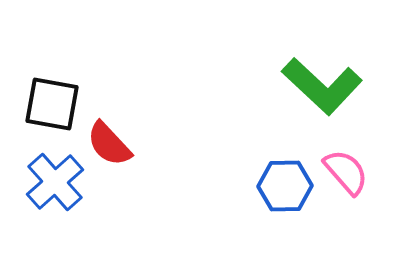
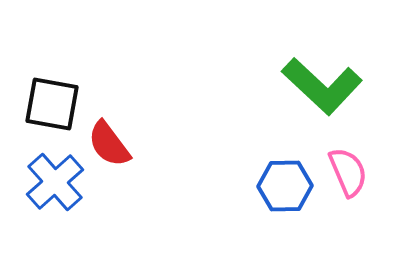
red semicircle: rotated 6 degrees clockwise
pink semicircle: moved 2 px right; rotated 18 degrees clockwise
